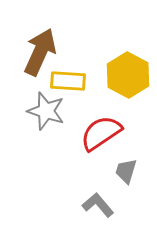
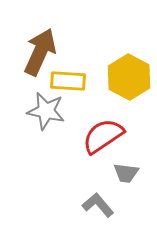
yellow hexagon: moved 1 px right, 2 px down
gray star: rotated 6 degrees counterclockwise
red semicircle: moved 2 px right, 3 px down
gray trapezoid: moved 2 px down; rotated 100 degrees counterclockwise
